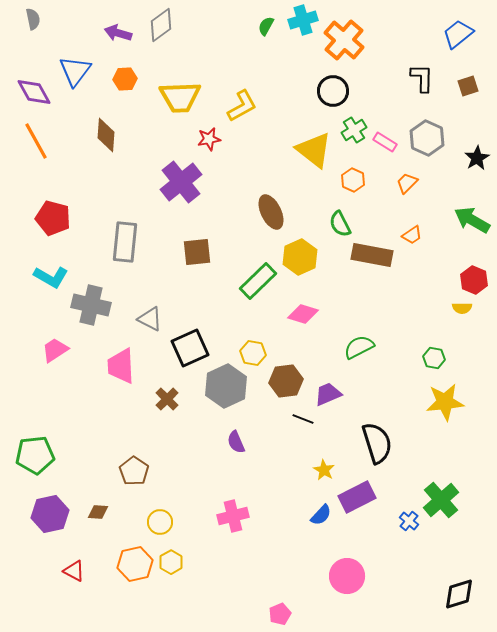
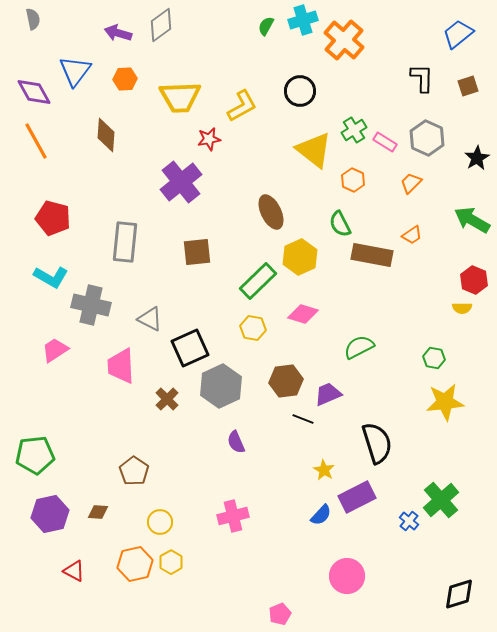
black circle at (333, 91): moved 33 px left
orange trapezoid at (407, 183): moved 4 px right
yellow hexagon at (253, 353): moved 25 px up
gray hexagon at (226, 386): moved 5 px left
